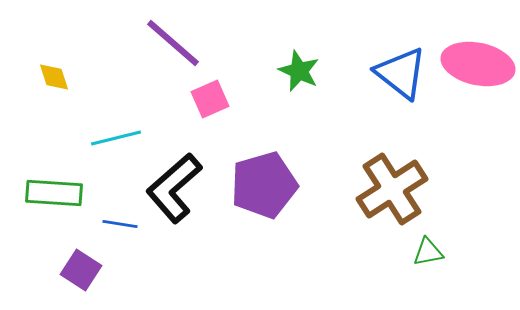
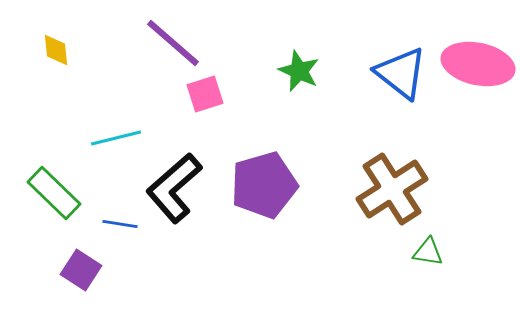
yellow diamond: moved 2 px right, 27 px up; rotated 12 degrees clockwise
pink square: moved 5 px left, 5 px up; rotated 6 degrees clockwise
green rectangle: rotated 40 degrees clockwise
green triangle: rotated 20 degrees clockwise
